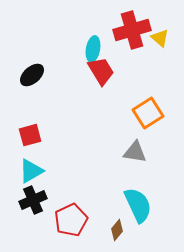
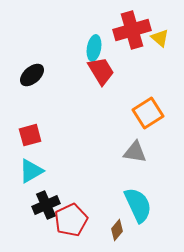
cyan ellipse: moved 1 px right, 1 px up
black cross: moved 13 px right, 5 px down
